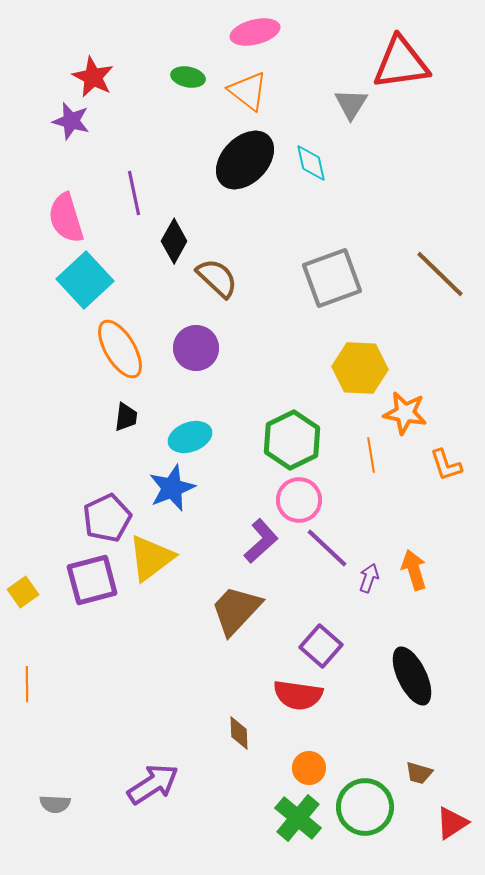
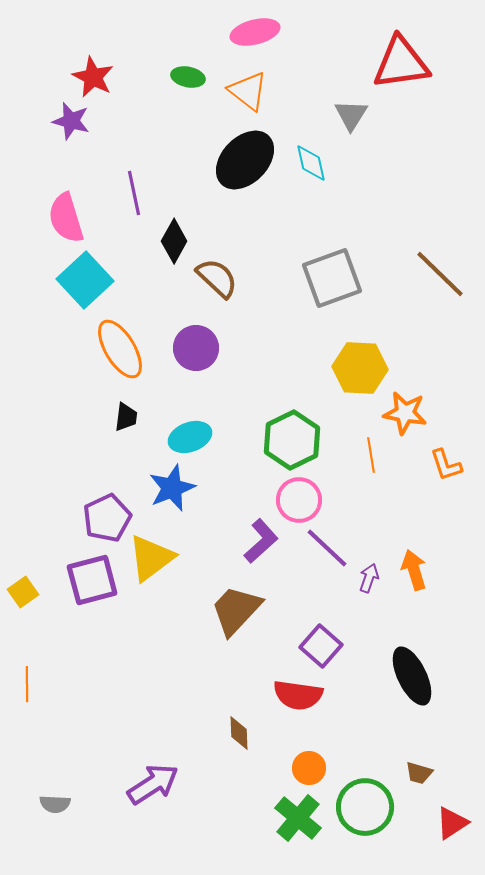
gray triangle at (351, 104): moved 11 px down
